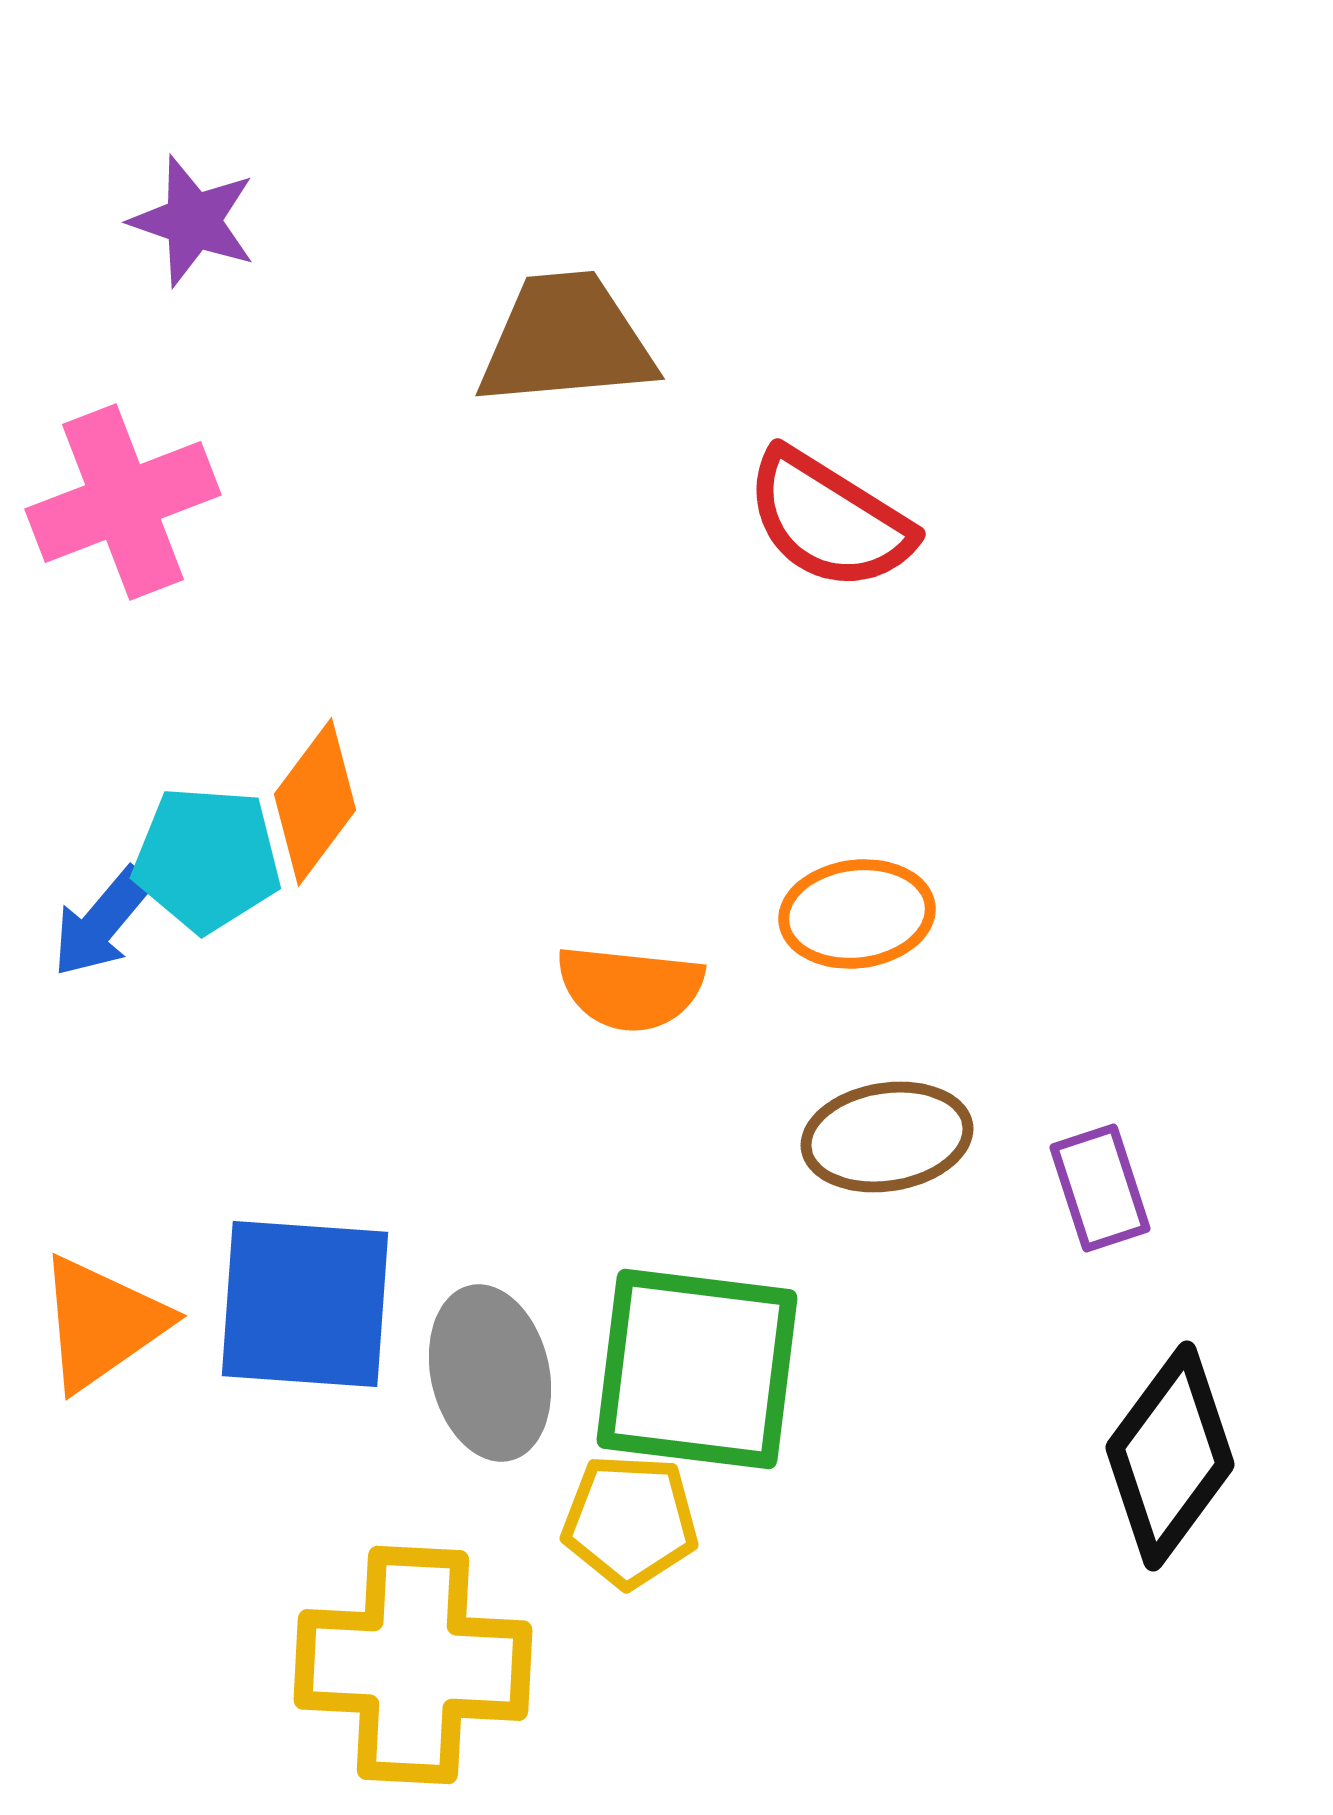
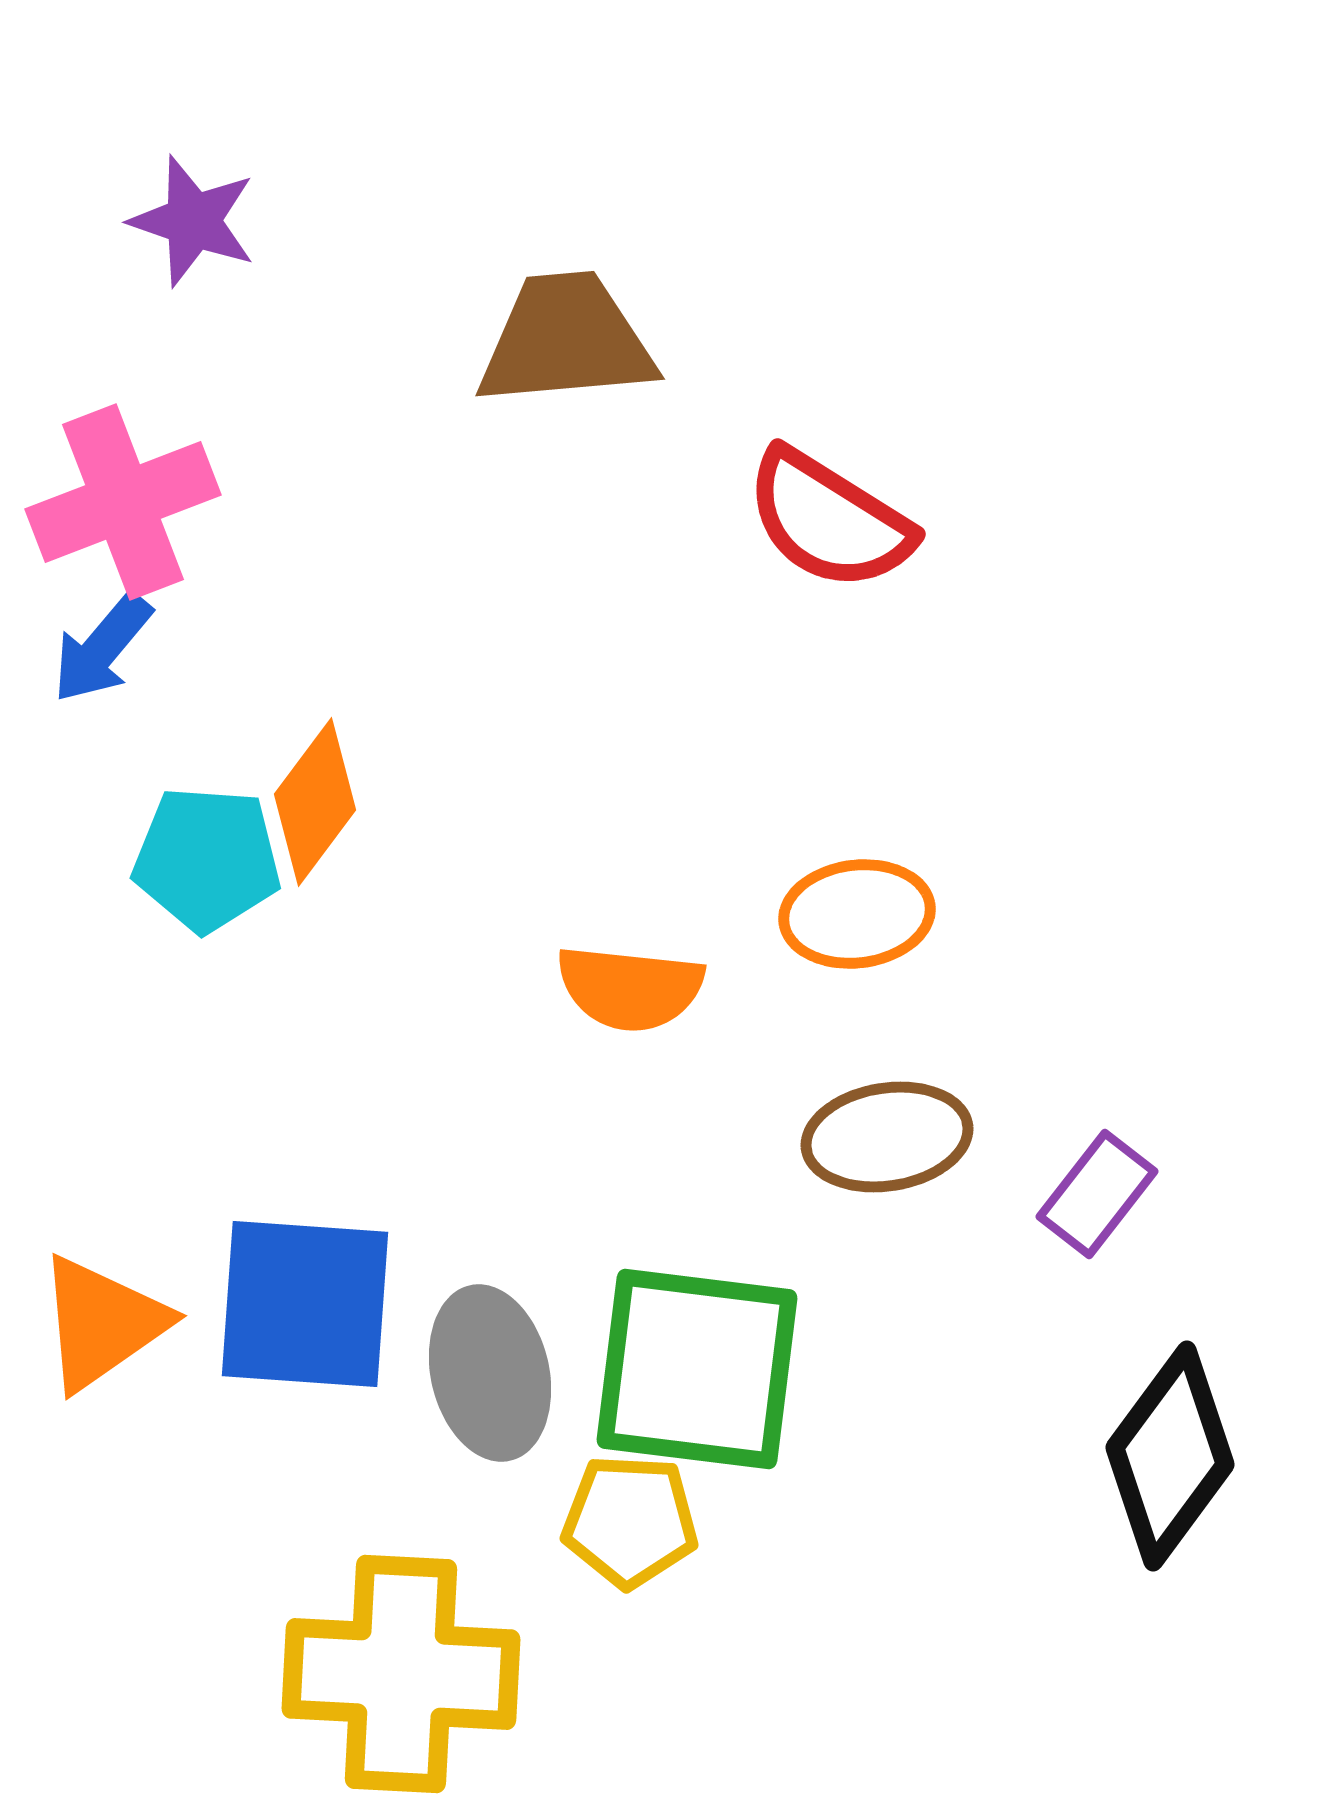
blue arrow: moved 274 px up
purple rectangle: moved 3 px left, 6 px down; rotated 56 degrees clockwise
yellow cross: moved 12 px left, 9 px down
